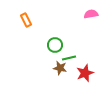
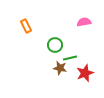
pink semicircle: moved 7 px left, 8 px down
orange rectangle: moved 6 px down
green line: moved 1 px right
